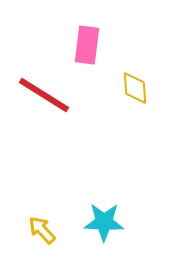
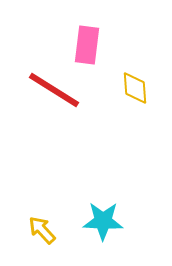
red line: moved 10 px right, 5 px up
cyan star: moved 1 px left, 1 px up
